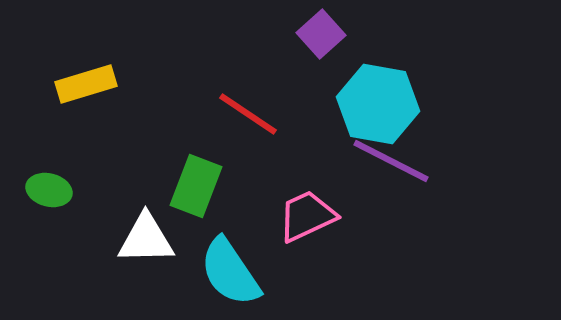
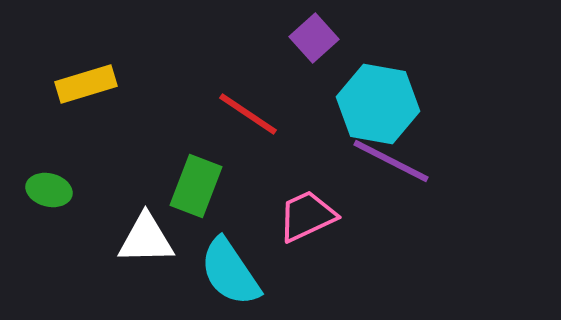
purple square: moved 7 px left, 4 px down
